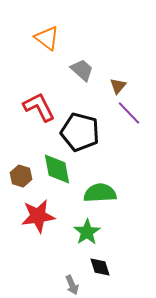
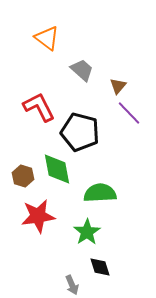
brown hexagon: moved 2 px right
